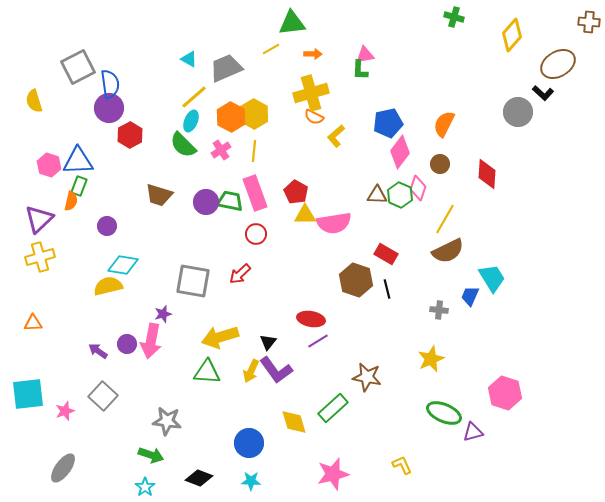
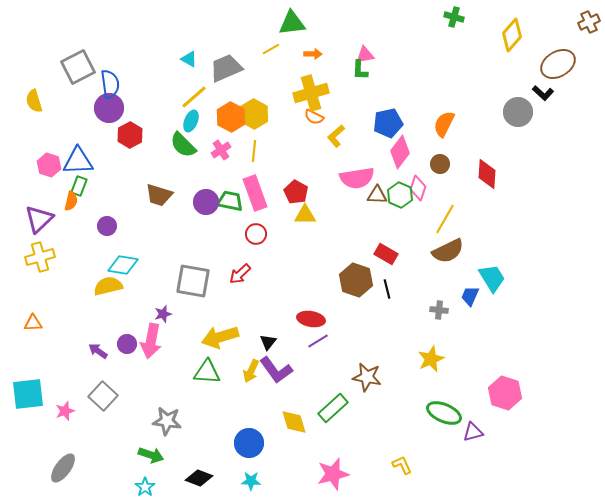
brown cross at (589, 22): rotated 30 degrees counterclockwise
pink semicircle at (334, 223): moved 23 px right, 45 px up
